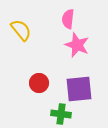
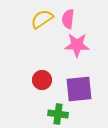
yellow semicircle: moved 21 px right, 11 px up; rotated 85 degrees counterclockwise
pink star: rotated 20 degrees counterclockwise
red circle: moved 3 px right, 3 px up
green cross: moved 3 px left
